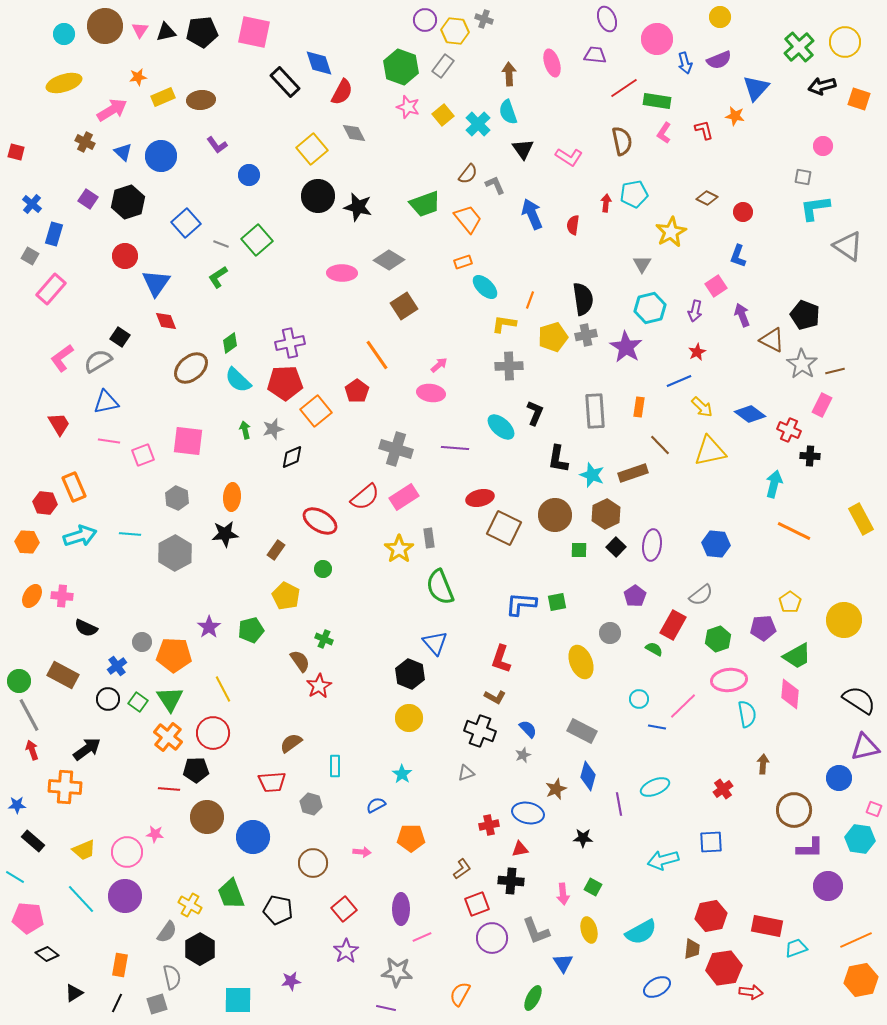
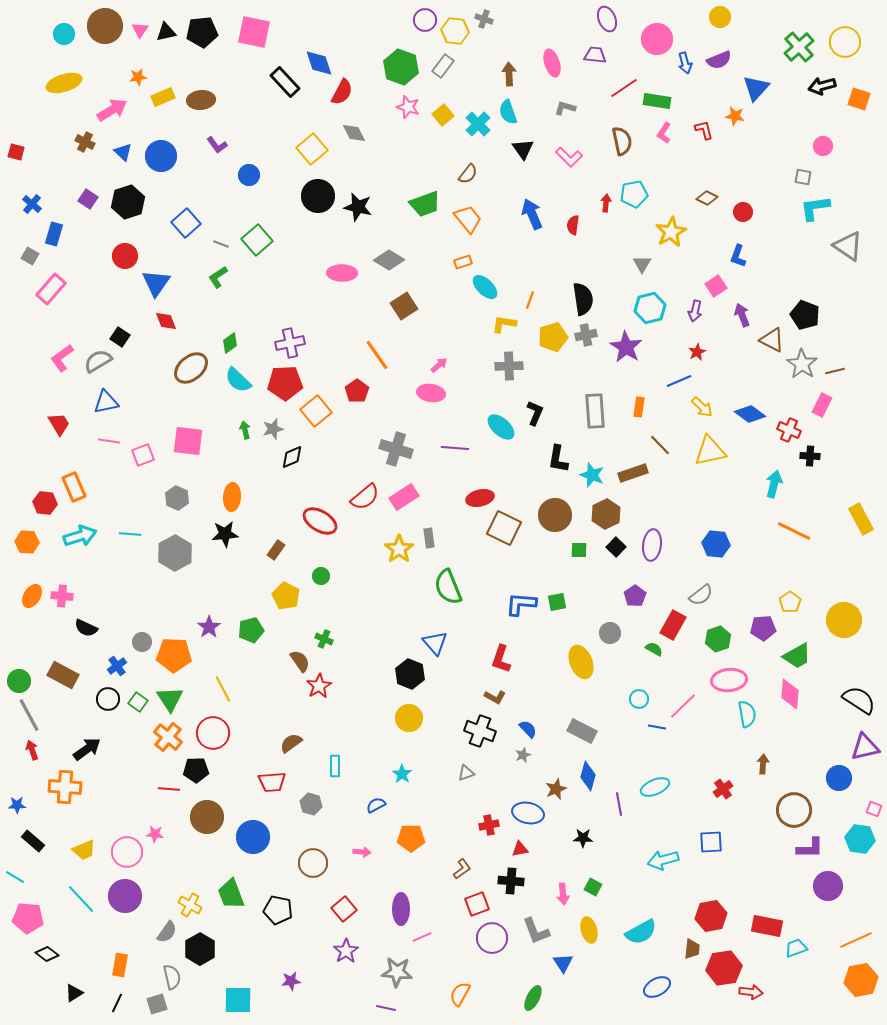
pink L-shape at (569, 157): rotated 12 degrees clockwise
gray L-shape at (495, 185): moved 70 px right, 77 px up; rotated 50 degrees counterclockwise
green circle at (323, 569): moved 2 px left, 7 px down
green semicircle at (440, 587): moved 8 px right
